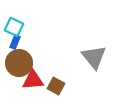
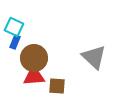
gray triangle: rotated 8 degrees counterclockwise
brown circle: moved 15 px right, 5 px up
red triangle: moved 1 px right, 4 px up
brown square: moved 1 px right; rotated 24 degrees counterclockwise
